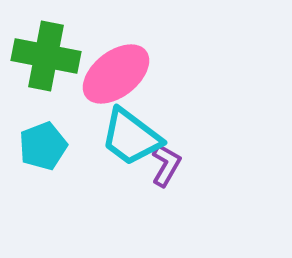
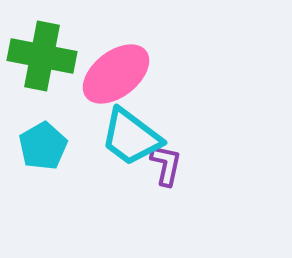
green cross: moved 4 px left
cyan pentagon: rotated 9 degrees counterclockwise
purple L-shape: rotated 18 degrees counterclockwise
